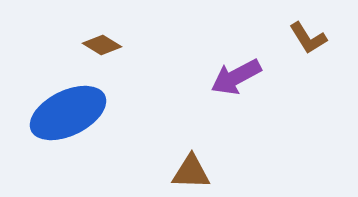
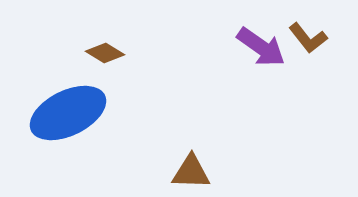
brown L-shape: rotated 6 degrees counterclockwise
brown diamond: moved 3 px right, 8 px down
purple arrow: moved 25 px right, 30 px up; rotated 117 degrees counterclockwise
